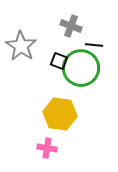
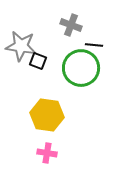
gray cross: moved 1 px up
gray star: rotated 24 degrees counterclockwise
black square: moved 21 px left
yellow hexagon: moved 13 px left, 1 px down
pink cross: moved 5 px down
